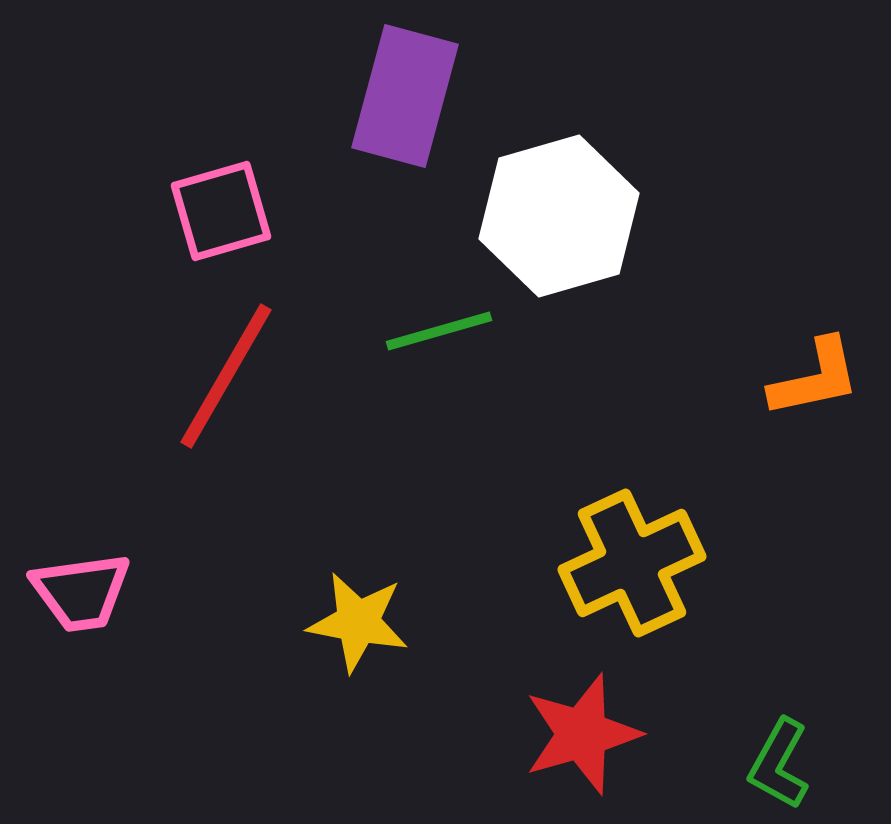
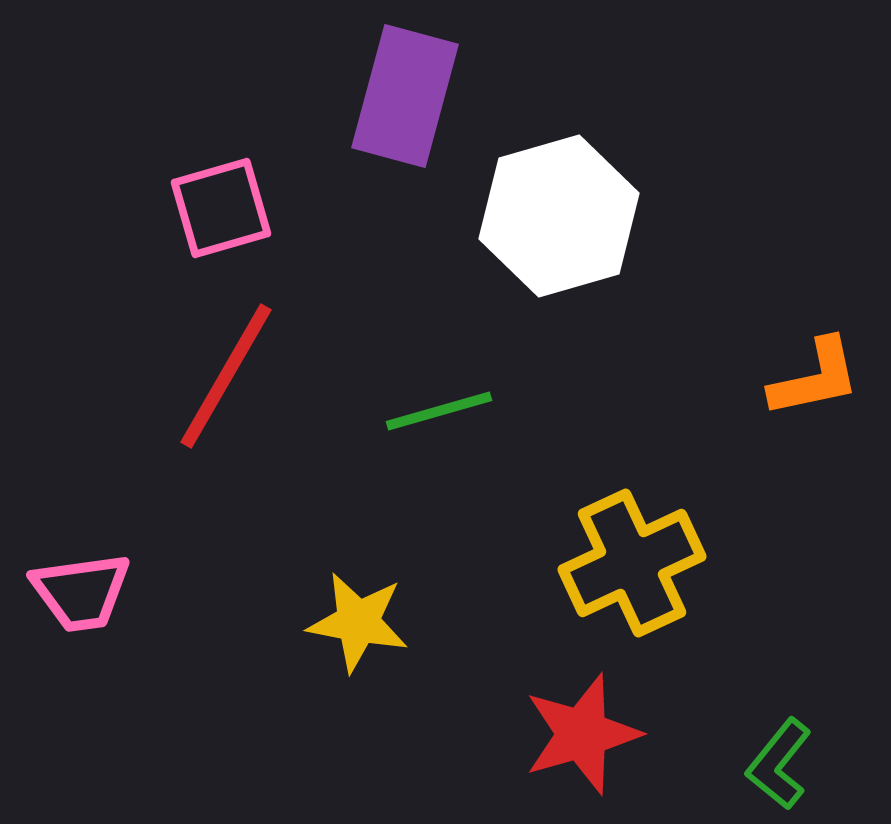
pink square: moved 3 px up
green line: moved 80 px down
green L-shape: rotated 10 degrees clockwise
